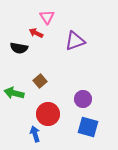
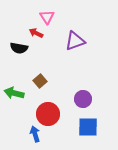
blue square: rotated 15 degrees counterclockwise
